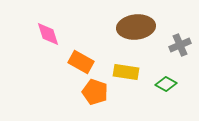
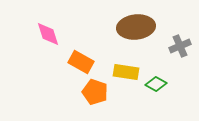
gray cross: moved 1 px down
green diamond: moved 10 px left
